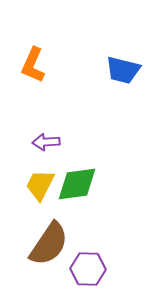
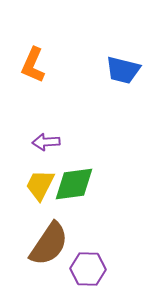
green diamond: moved 3 px left
